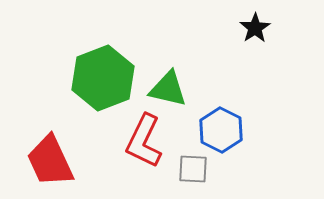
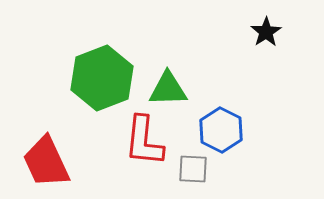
black star: moved 11 px right, 4 px down
green hexagon: moved 1 px left
green triangle: rotated 15 degrees counterclockwise
red L-shape: rotated 20 degrees counterclockwise
red trapezoid: moved 4 px left, 1 px down
